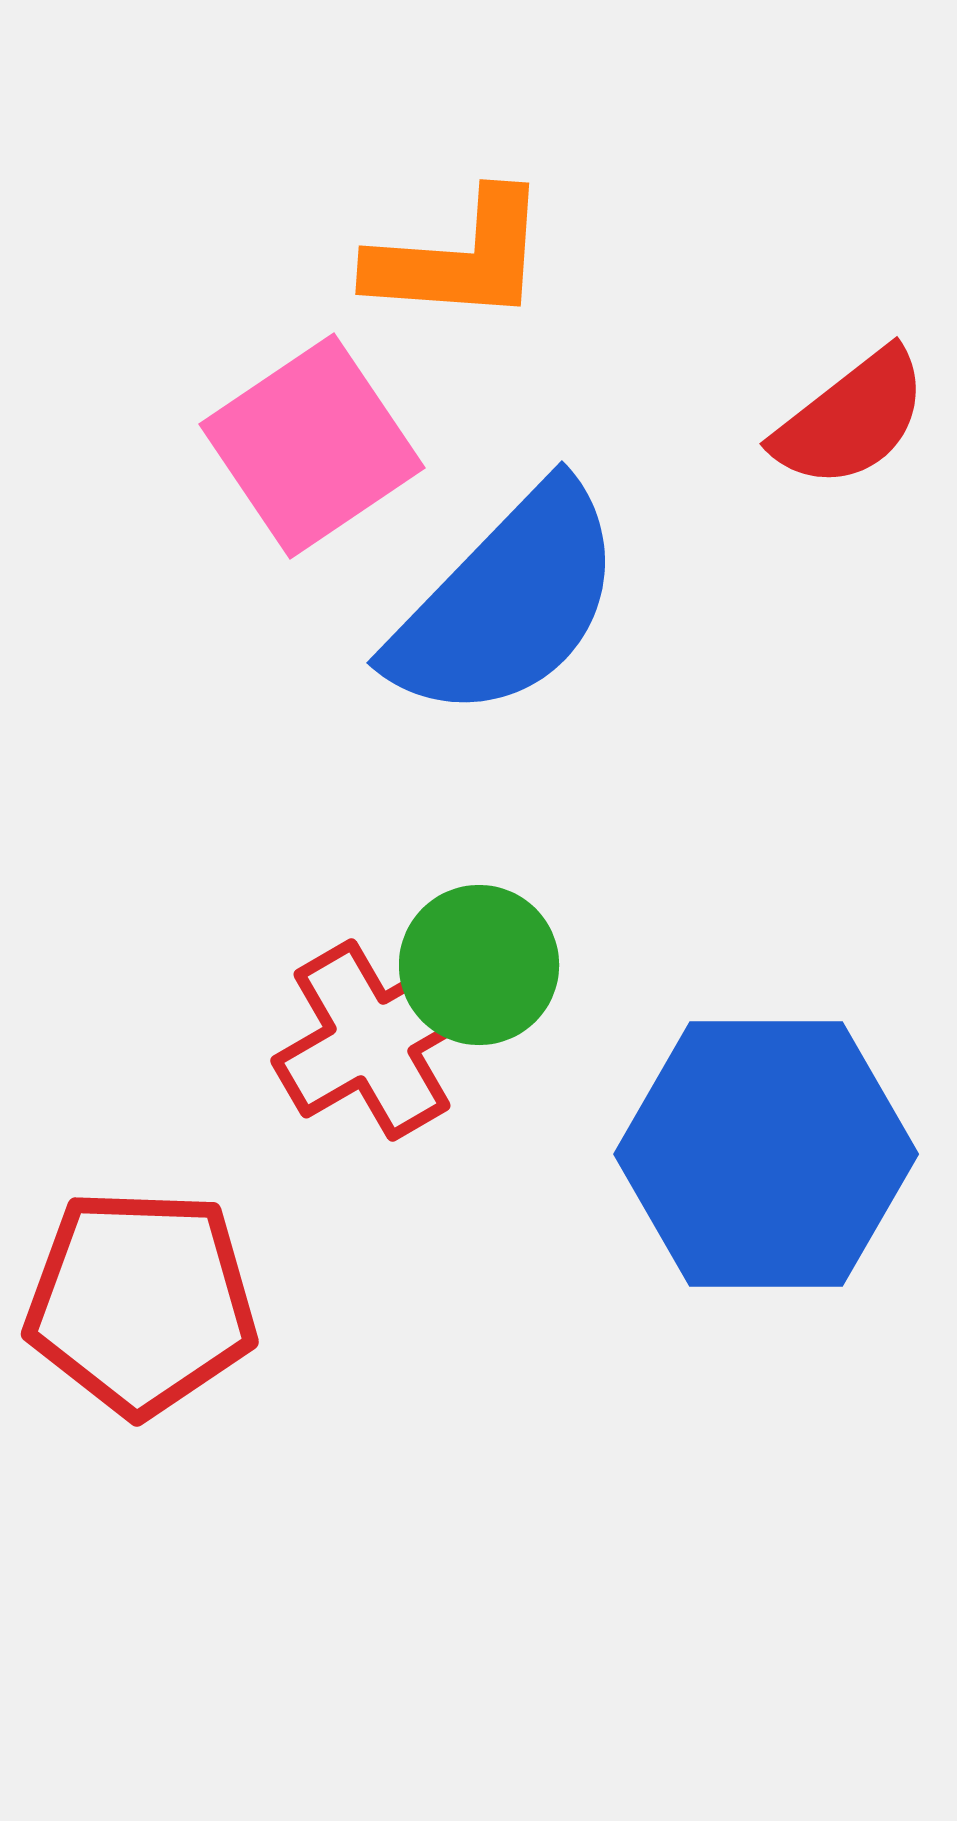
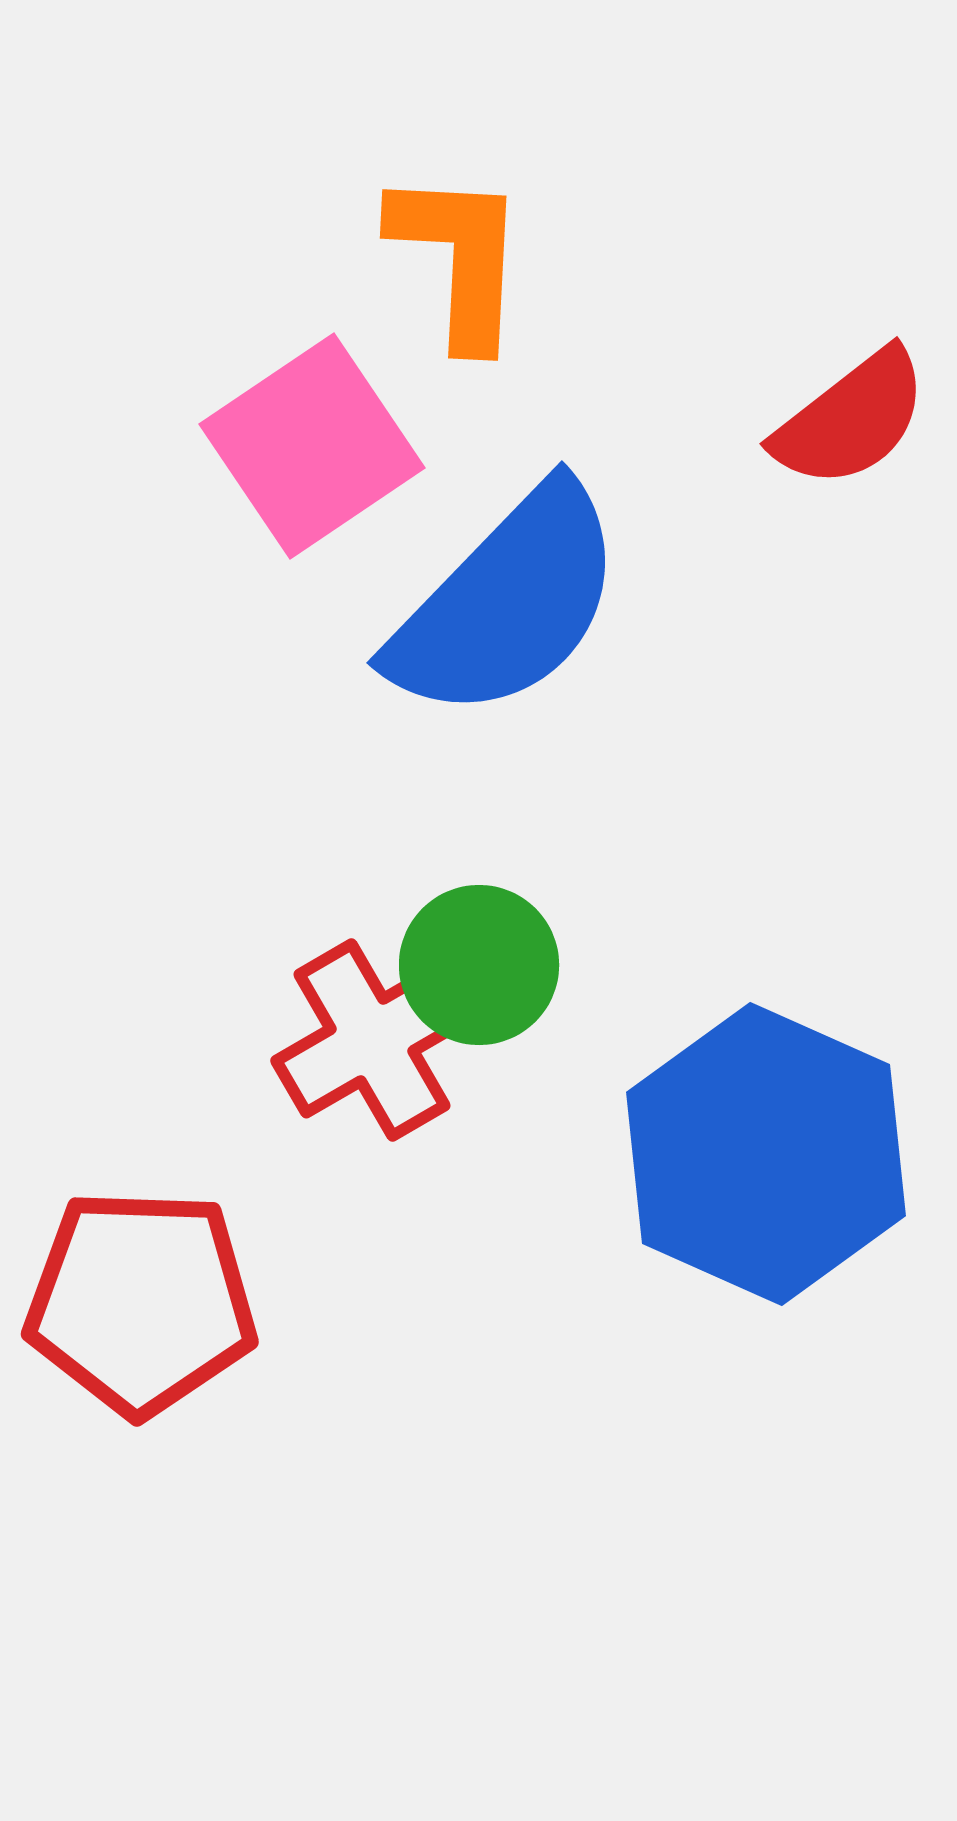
orange L-shape: rotated 91 degrees counterclockwise
blue hexagon: rotated 24 degrees clockwise
